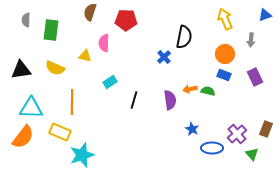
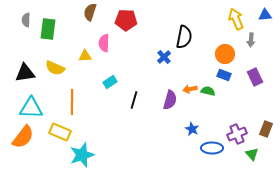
blue triangle: rotated 16 degrees clockwise
yellow arrow: moved 11 px right
green rectangle: moved 3 px left, 1 px up
yellow triangle: rotated 16 degrees counterclockwise
black triangle: moved 4 px right, 3 px down
purple semicircle: rotated 24 degrees clockwise
purple cross: rotated 18 degrees clockwise
